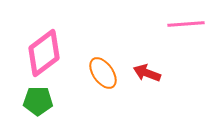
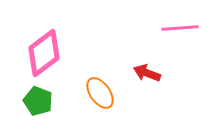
pink line: moved 6 px left, 4 px down
orange ellipse: moved 3 px left, 20 px down
green pentagon: rotated 20 degrees clockwise
